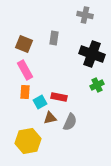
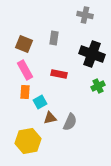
green cross: moved 1 px right, 1 px down
red rectangle: moved 23 px up
